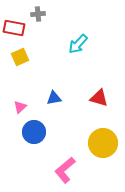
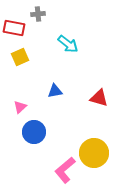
cyan arrow: moved 10 px left; rotated 95 degrees counterclockwise
blue triangle: moved 1 px right, 7 px up
yellow circle: moved 9 px left, 10 px down
